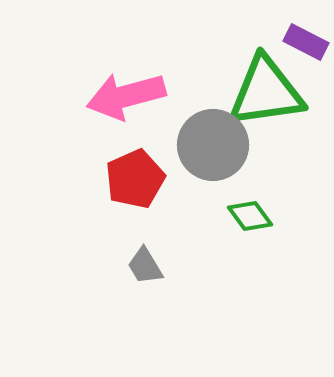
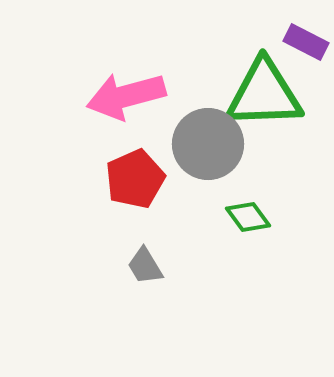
green triangle: moved 2 px left, 2 px down; rotated 6 degrees clockwise
gray circle: moved 5 px left, 1 px up
green diamond: moved 2 px left, 1 px down
